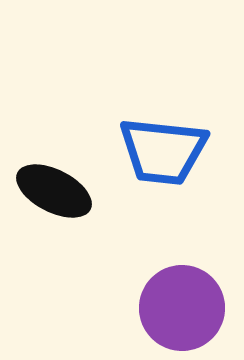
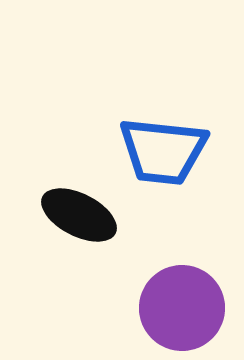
black ellipse: moved 25 px right, 24 px down
